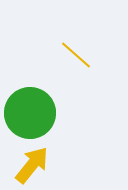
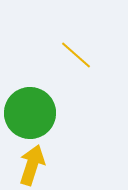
yellow arrow: rotated 21 degrees counterclockwise
